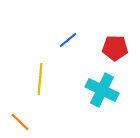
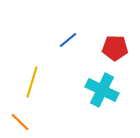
yellow line: moved 8 px left, 3 px down; rotated 12 degrees clockwise
